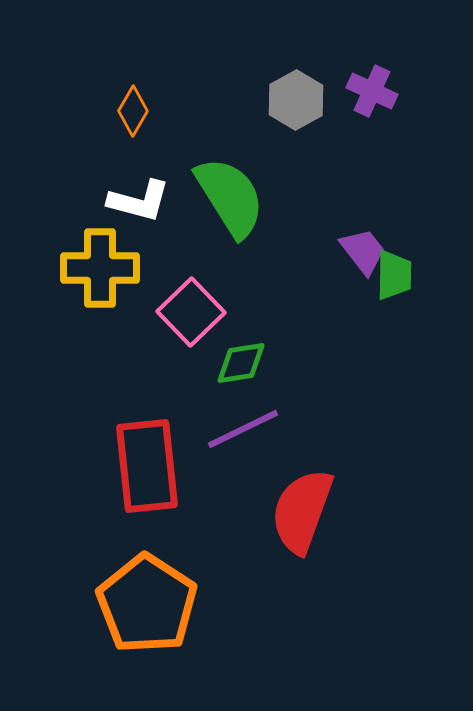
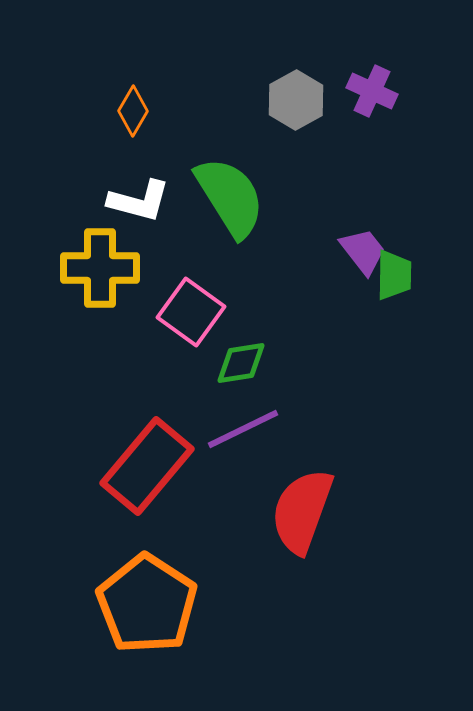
pink square: rotated 10 degrees counterclockwise
red rectangle: rotated 46 degrees clockwise
